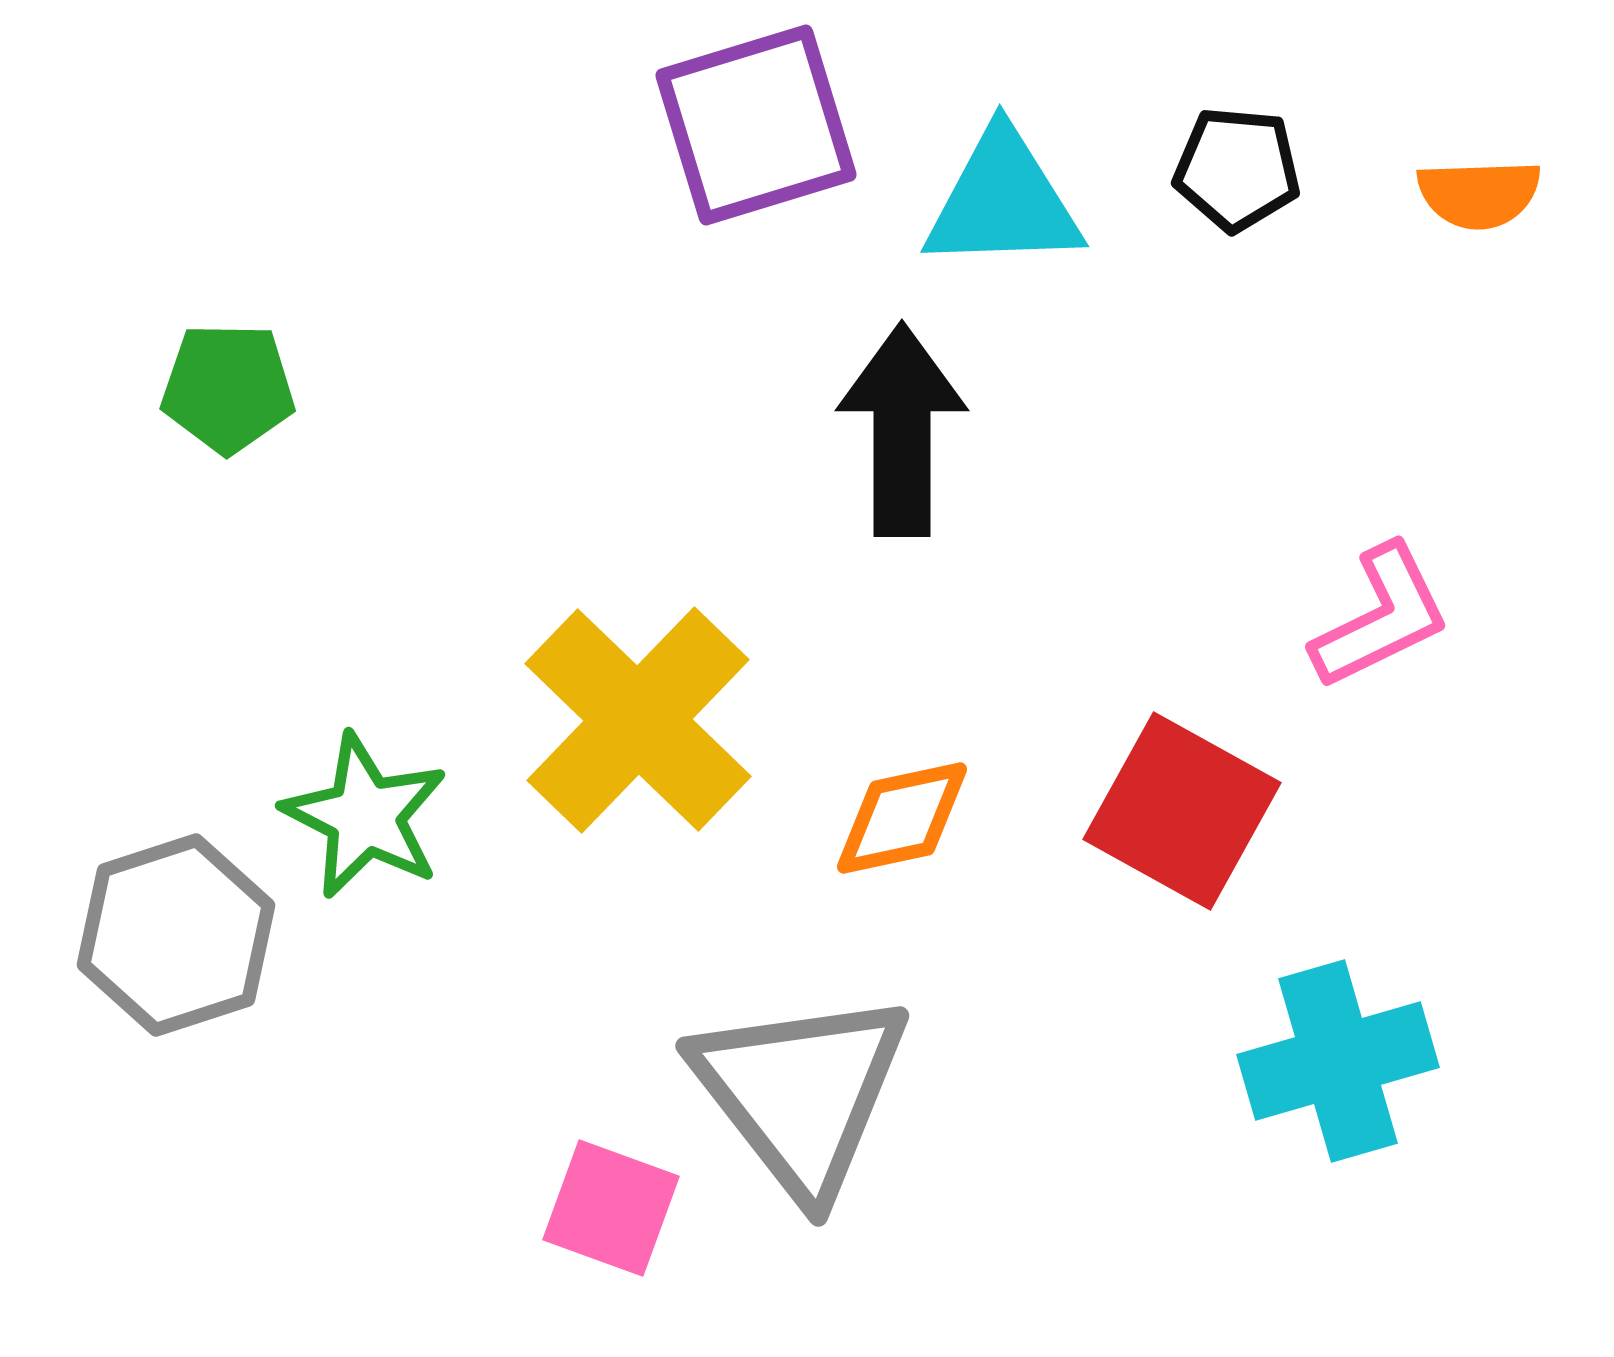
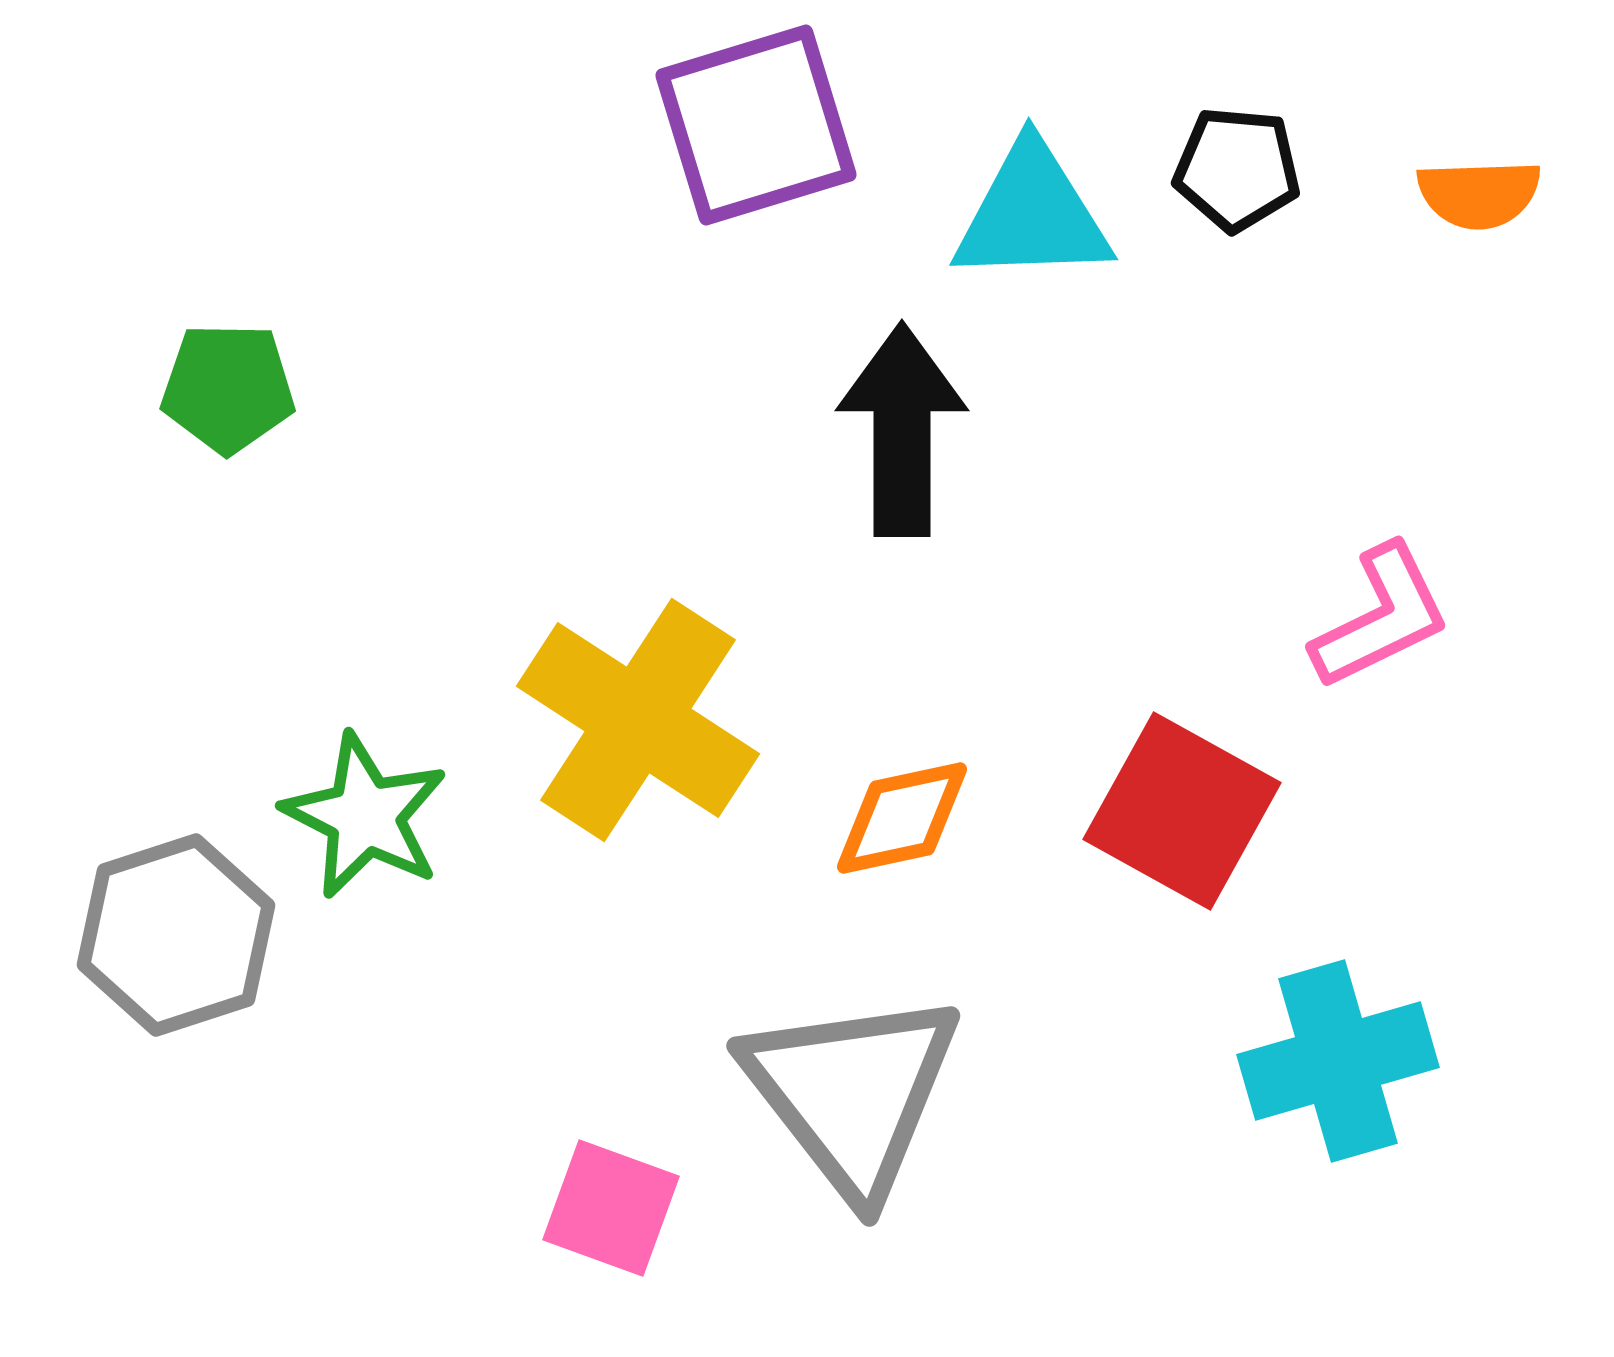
cyan triangle: moved 29 px right, 13 px down
yellow cross: rotated 11 degrees counterclockwise
gray triangle: moved 51 px right
